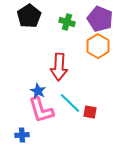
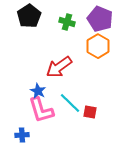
red arrow: rotated 52 degrees clockwise
